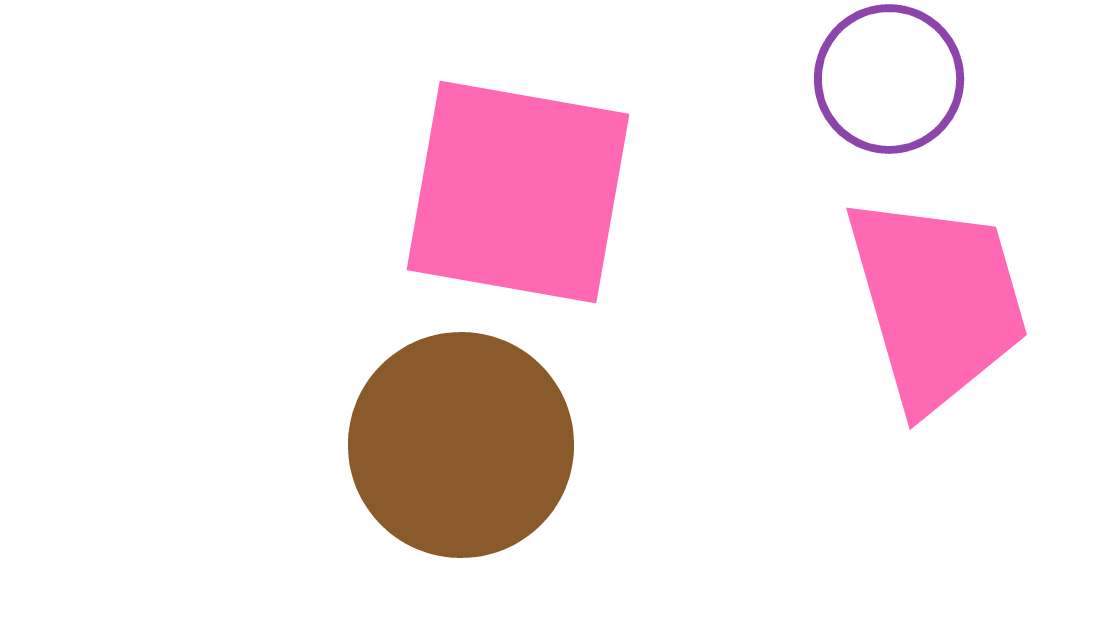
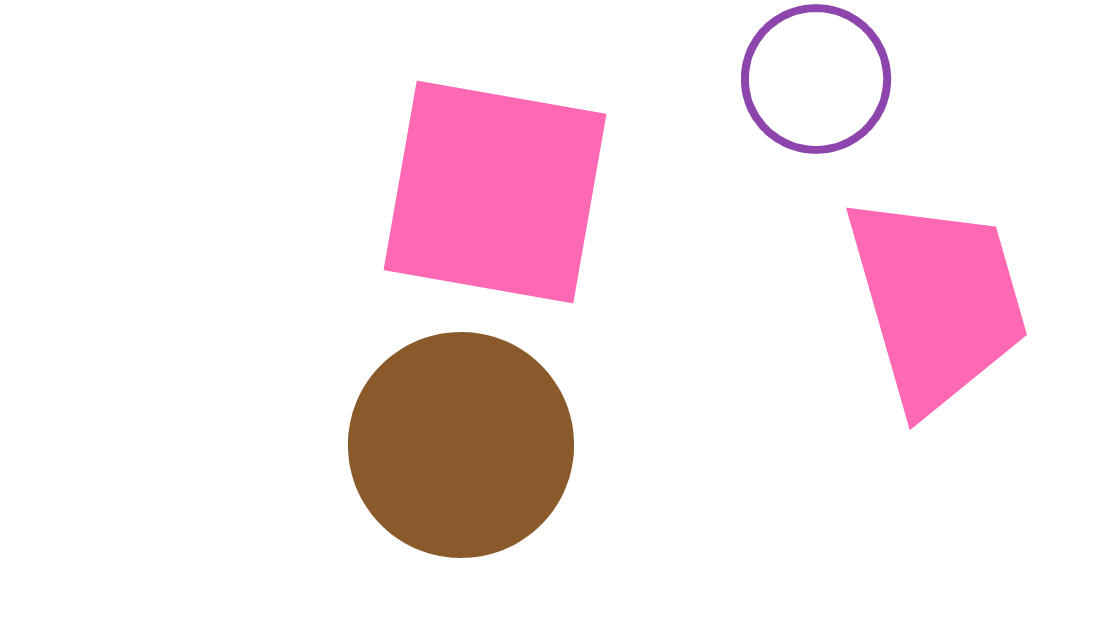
purple circle: moved 73 px left
pink square: moved 23 px left
